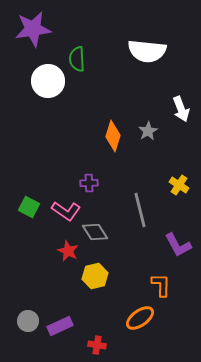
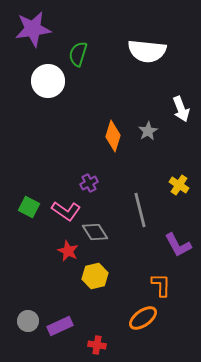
green semicircle: moved 1 px right, 5 px up; rotated 20 degrees clockwise
purple cross: rotated 24 degrees counterclockwise
orange ellipse: moved 3 px right
